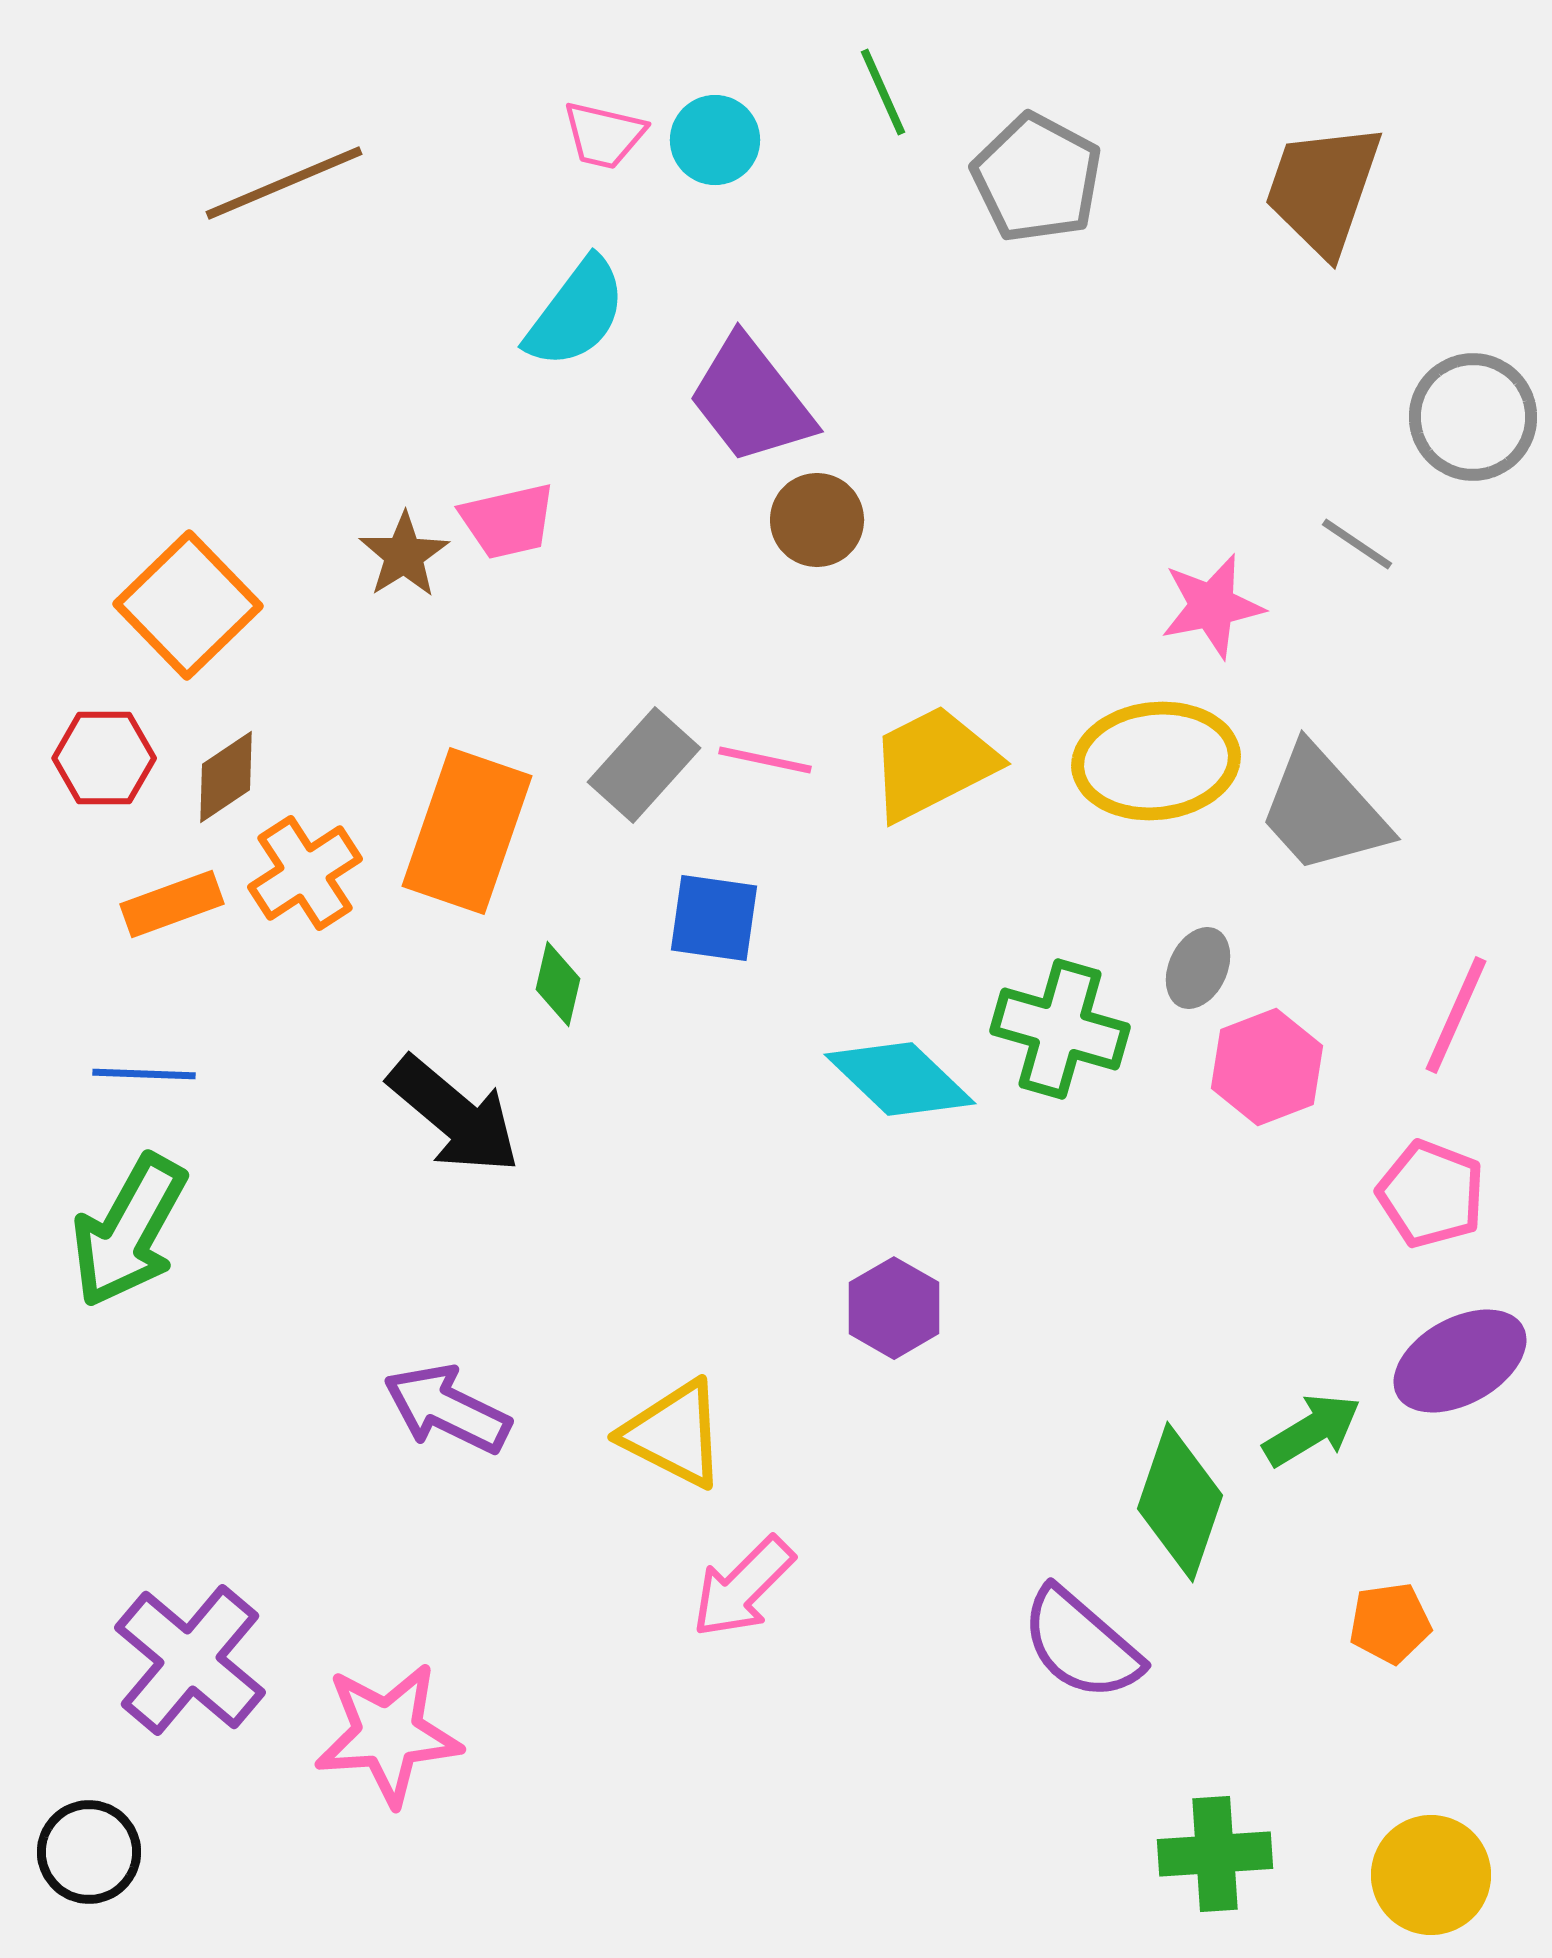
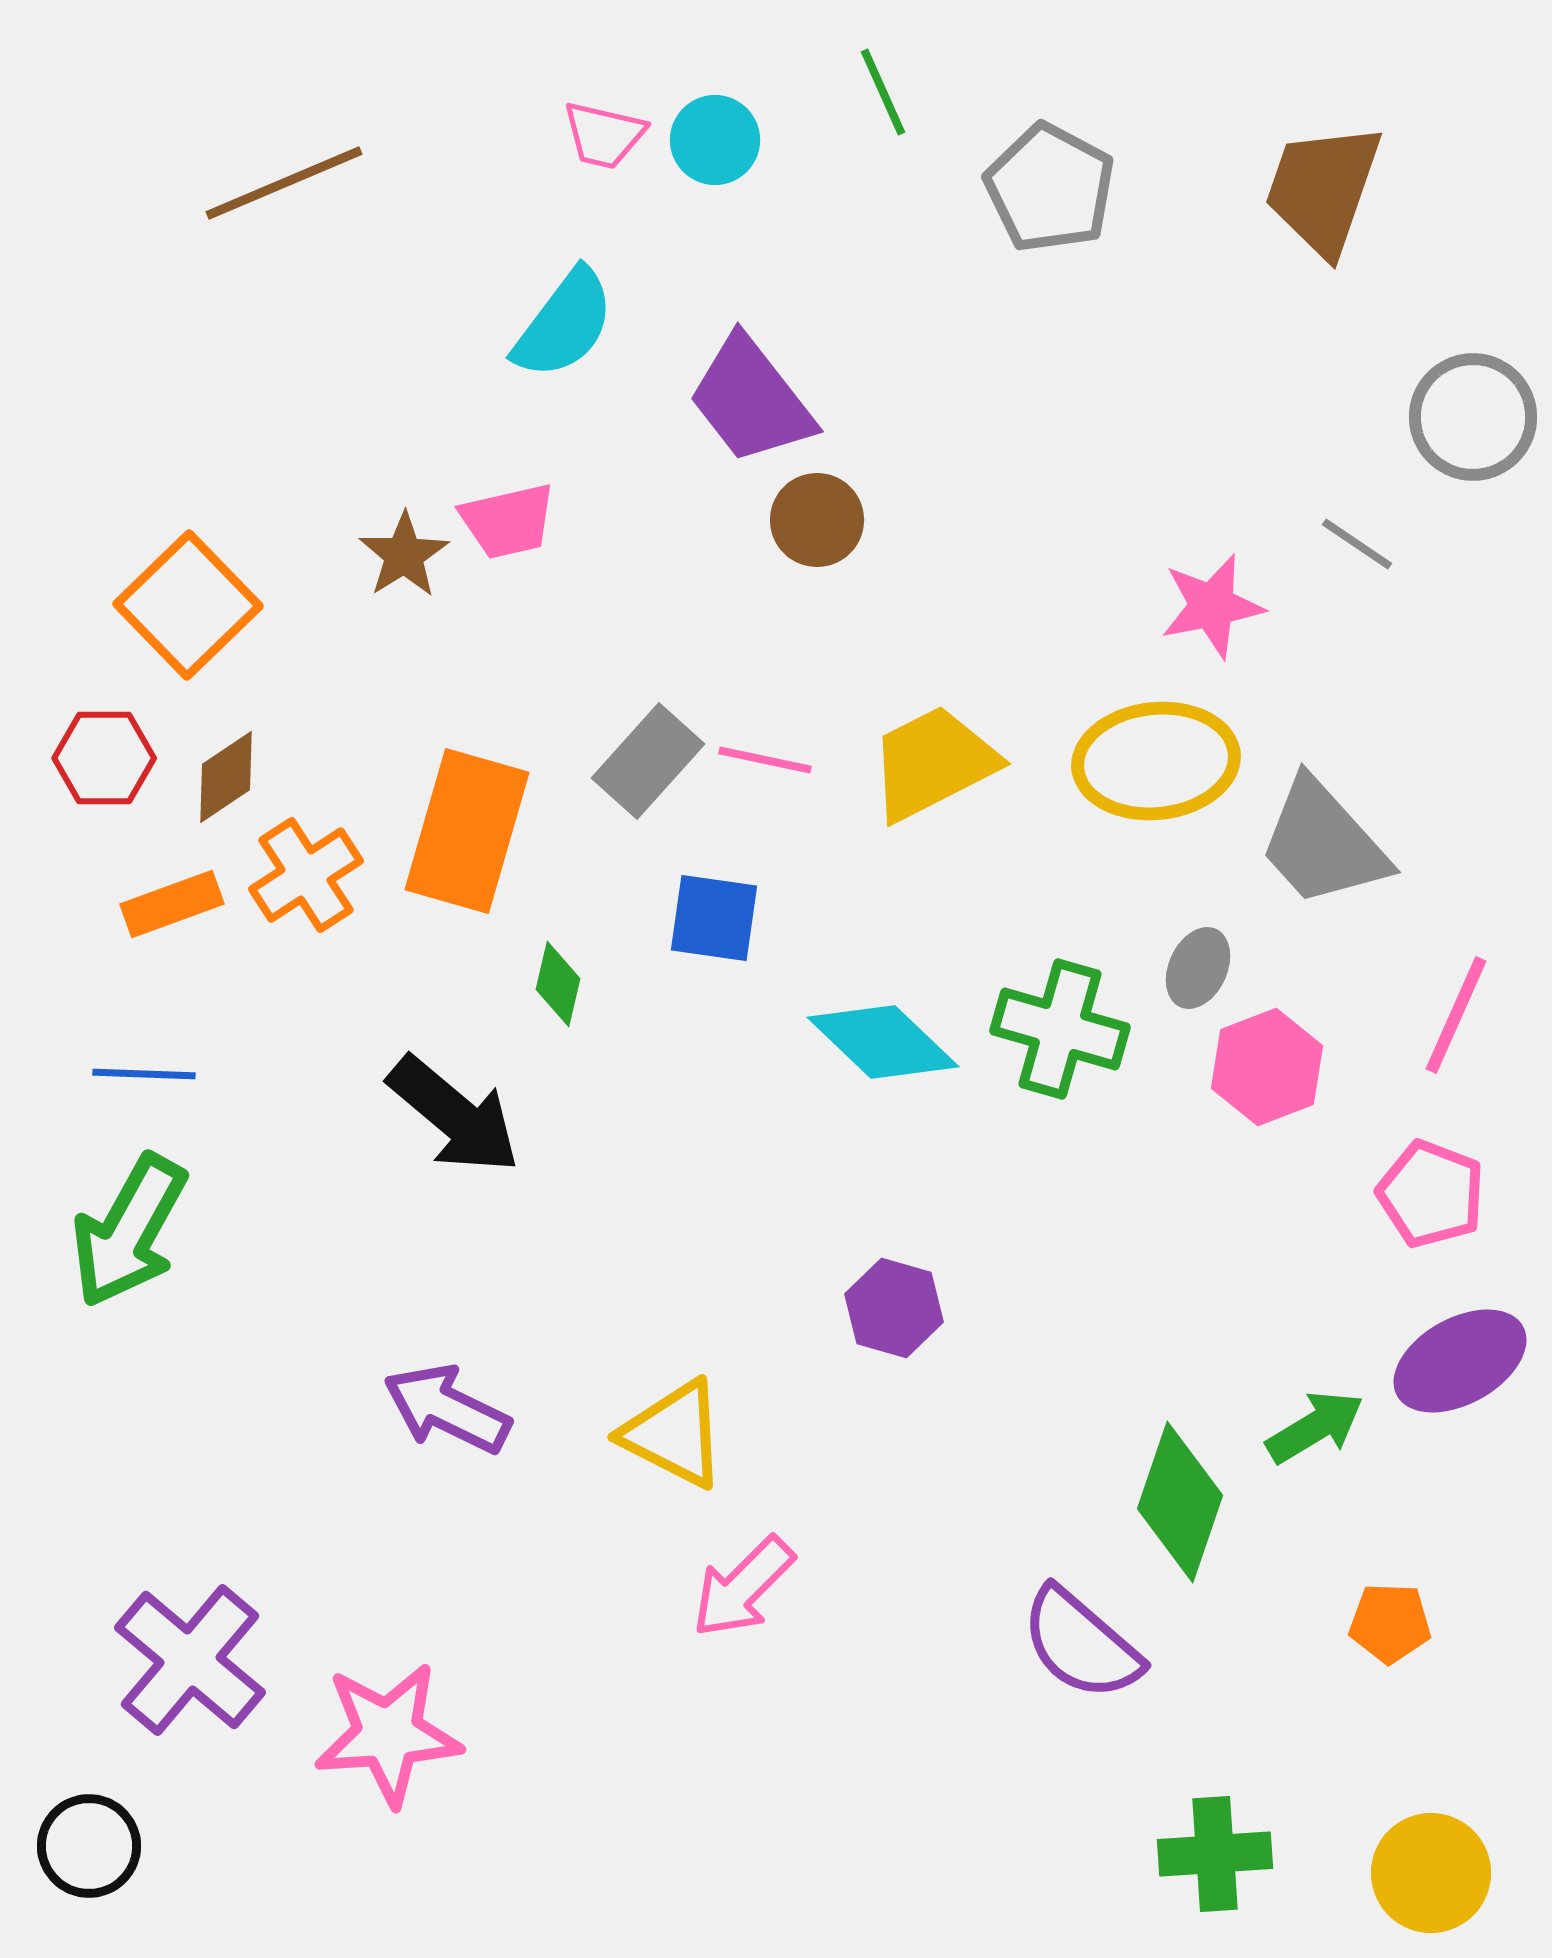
gray pentagon at (1037, 178): moved 13 px right, 10 px down
cyan semicircle at (576, 313): moved 12 px left, 11 px down
gray rectangle at (644, 765): moved 4 px right, 4 px up
gray trapezoid at (1323, 810): moved 33 px down
orange rectangle at (467, 831): rotated 3 degrees counterclockwise
orange cross at (305, 873): moved 1 px right, 2 px down
cyan diamond at (900, 1079): moved 17 px left, 37 px up
purple hexagon at (894, 1308): rotated 14 degrees counterclockwise
green arrow at (1312, 1430): moved 3 px right, 3 px up
orange pentagon at (1390, 1623): rotated 10 degrees clockwise
black circle at (89, 1852): moved 6 px up
yellow circle at (1431, 1875): moved 2 px up
